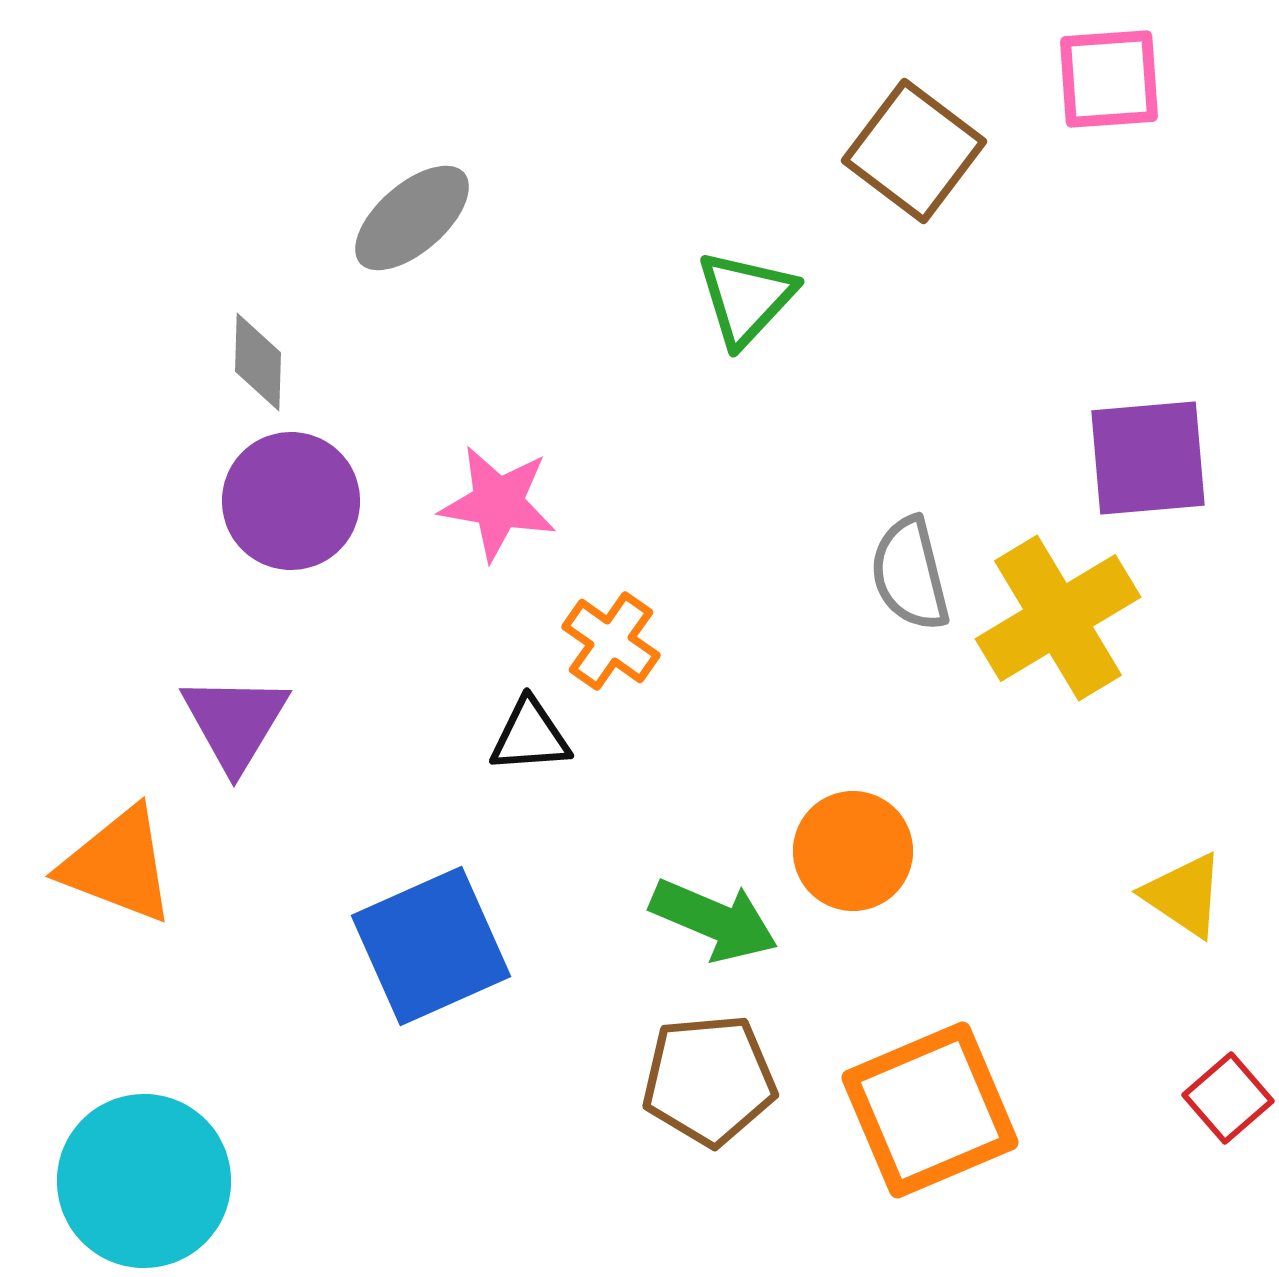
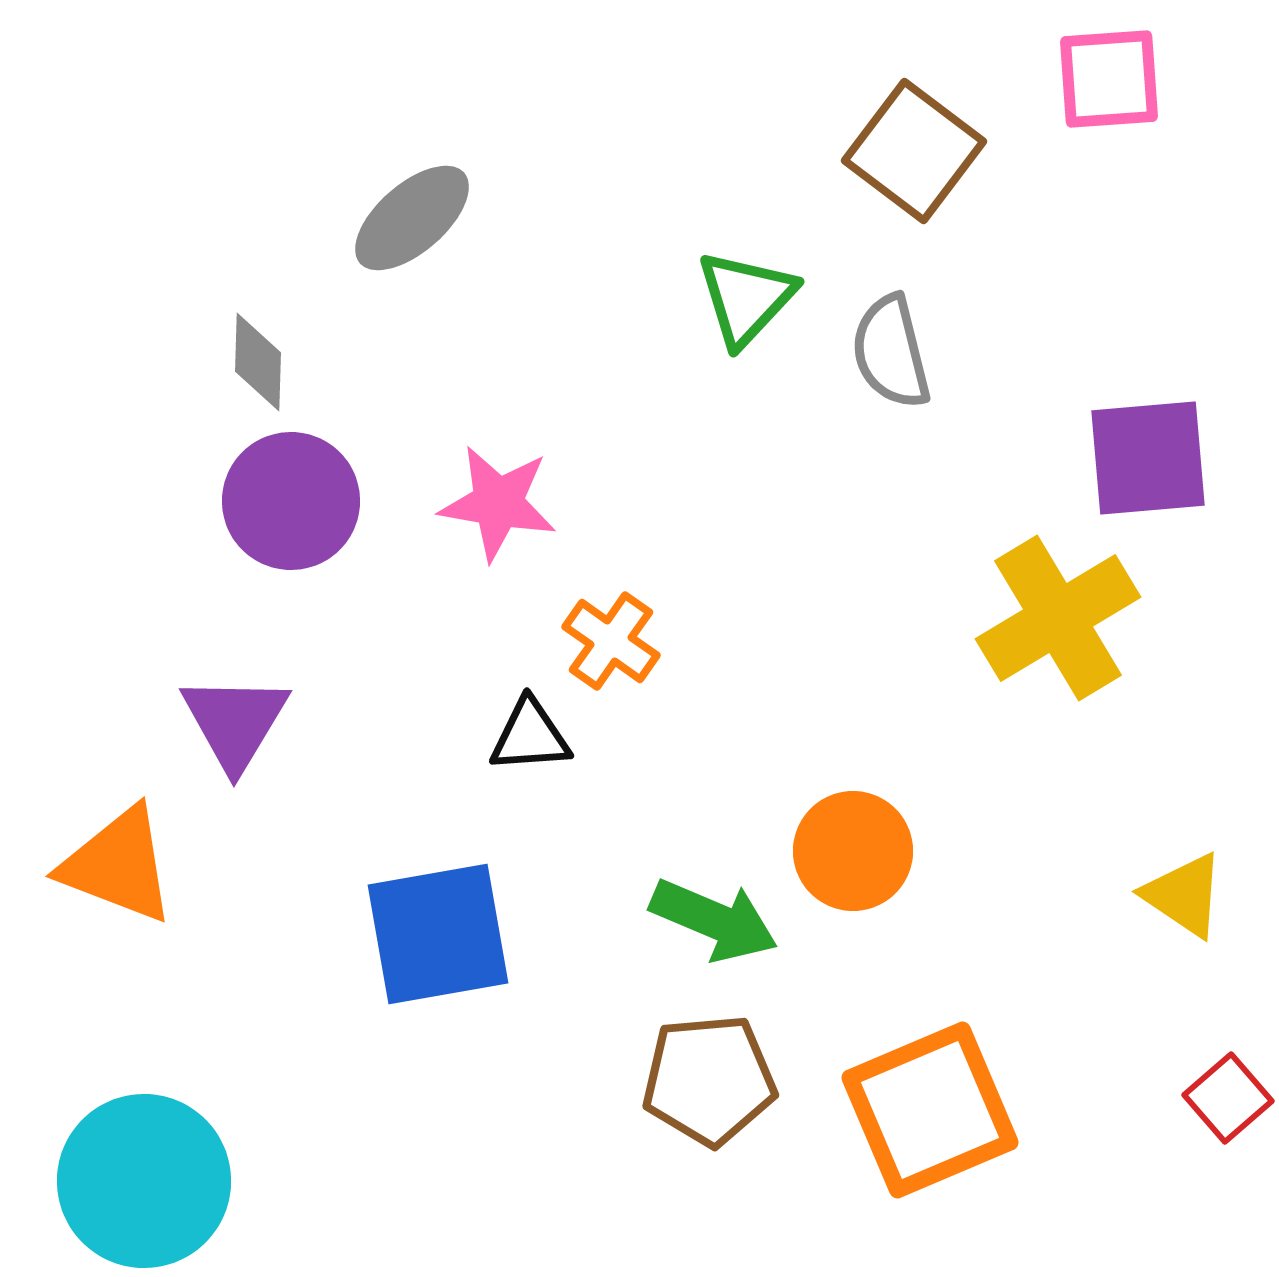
gray semicircle: moved 19 px left, 222 px up
blue square: moved 7 px right, 12 px up; rotated 14 degrees clockwise
